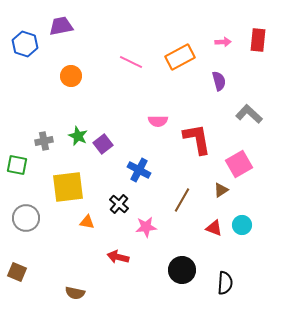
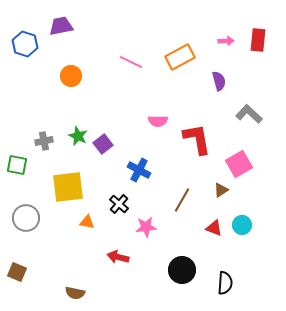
pink arrow: moved 3 px right, 1 px up
